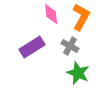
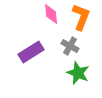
orange L-shape: rotated 8 degrees counterclockwise
purple rectangle: moved 1 px left, 5 px down
